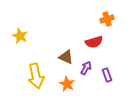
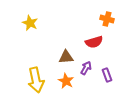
orange cross: rotated 32 degrees clockwise
yellow star: moved 10 px right, 13 px up
brown triangle: rotated 28 degrees counterclockwise
yellow arrow: moved 4 px down
orange star: moved 1 px left, 3 px up
